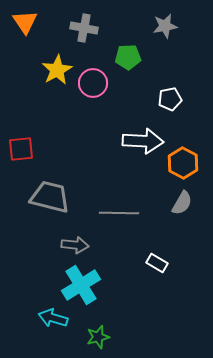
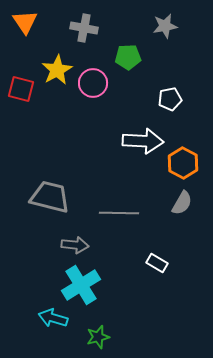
red square: moved 60 px up; rotated 20 degrees clockwise
